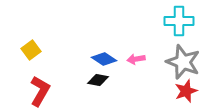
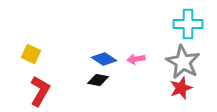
cyan cross: moved 9 px right, 3 px down
yellow square: moved 4 px down; rotated 30 degrees counterclockwise
gray star: rotated 8 degrees clockwise
red star: moved 5 px left, 3 px up
